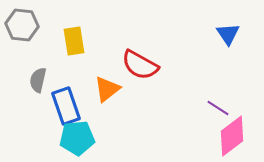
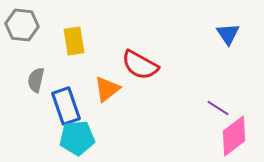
gray semicircle: moved 2 px left
pink diamond: moved 2 px right
